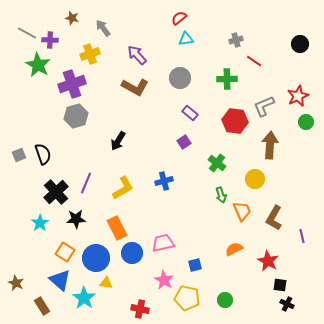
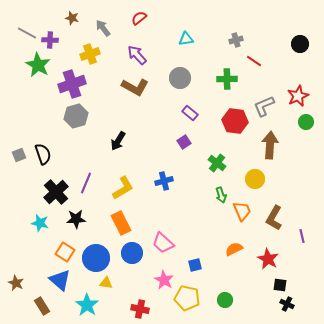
red semicircle at (179, 18): moved 40 px left
cyan star at (40, 223): rotated 24 degrees counterclockwise
orange rectangle at (117, 228): moved 4 px right, 5 px up
pink trapezoid at (163, 243): rotated 125 degrees counterclockwise
red star at (268, 261): moved 2 px up
cyan star at (84, 298): moved 3 px right, 7 px down
